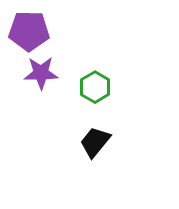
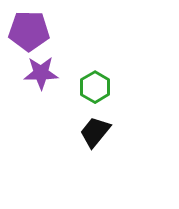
black trapezoid: moved 10 px up
